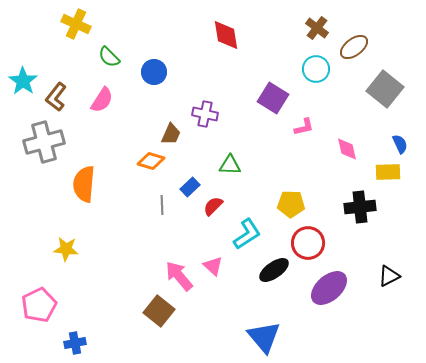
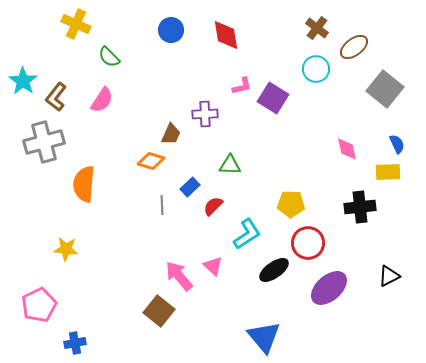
blue circle: moved 17 px right, 42 px up
purple cross: rotated 15 degrees counterclockwise
pink L-shape: moved 62 px left, 41 px up
blue semicircle: moved 3 px left
